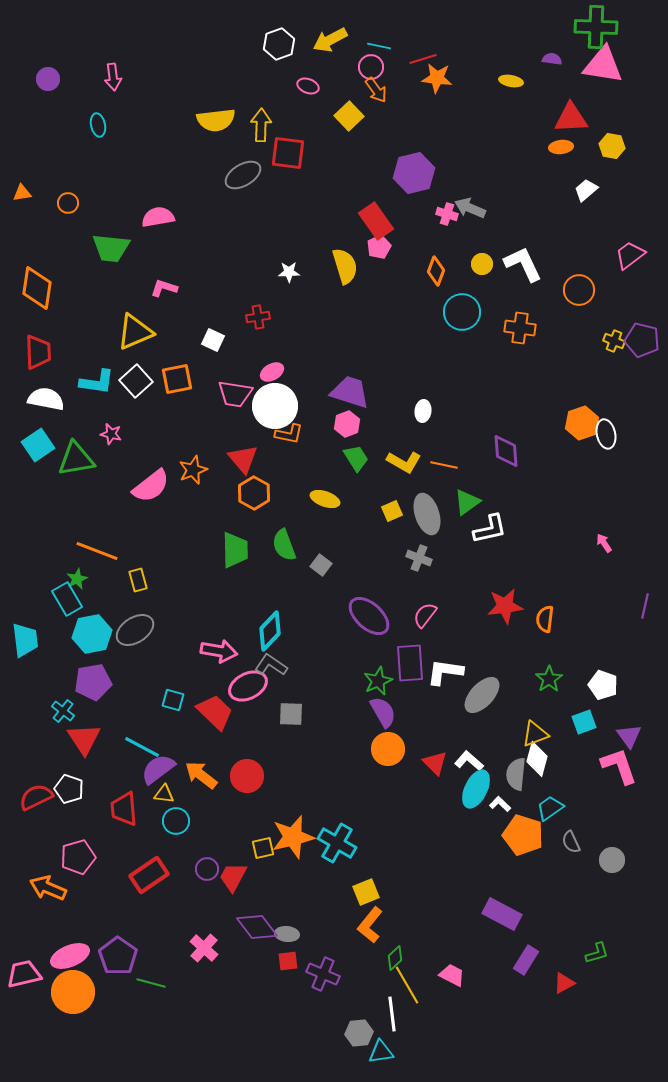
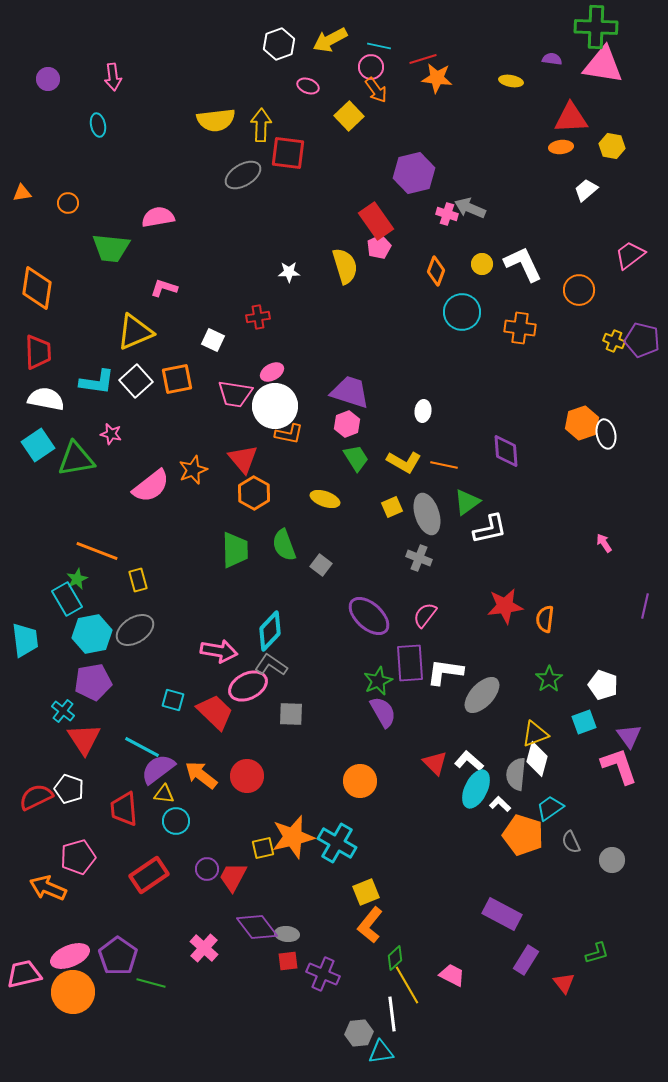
yellow square at (392, 511): moved 4 px up
orange circle at (388, 749): moved 28 px left, 32 px down
red triangle at (564, 983): rotated 40 degrees counterclockwise
